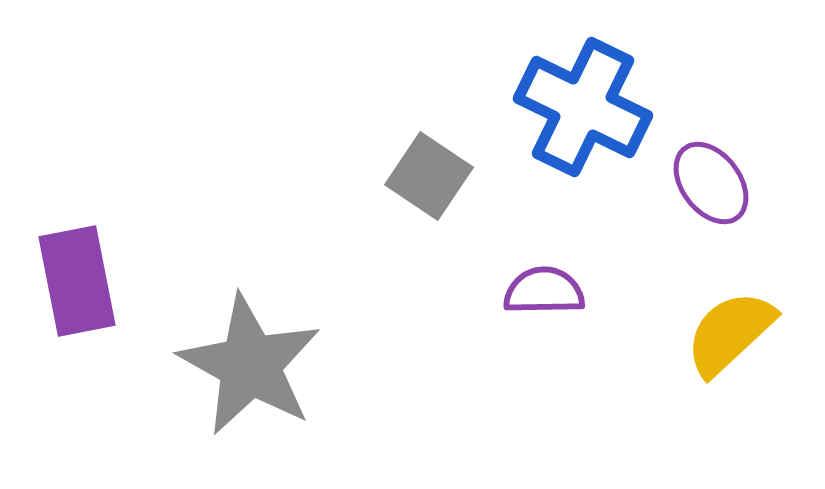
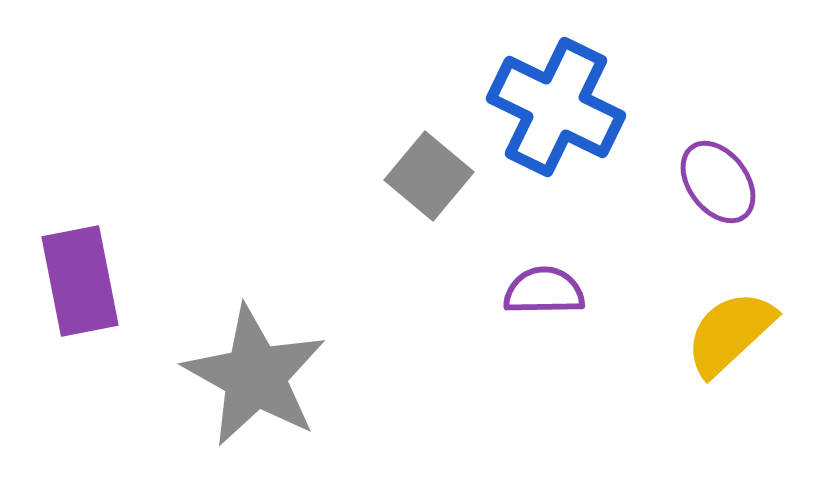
blue cross: moved 27 px left
gray square: rotated 6 degrees clockwise
purple ellipse: moved 7 px right, 1 px up
purple rectangle: moved 3 px right
gray star: moved 5 px right, 11 px down
